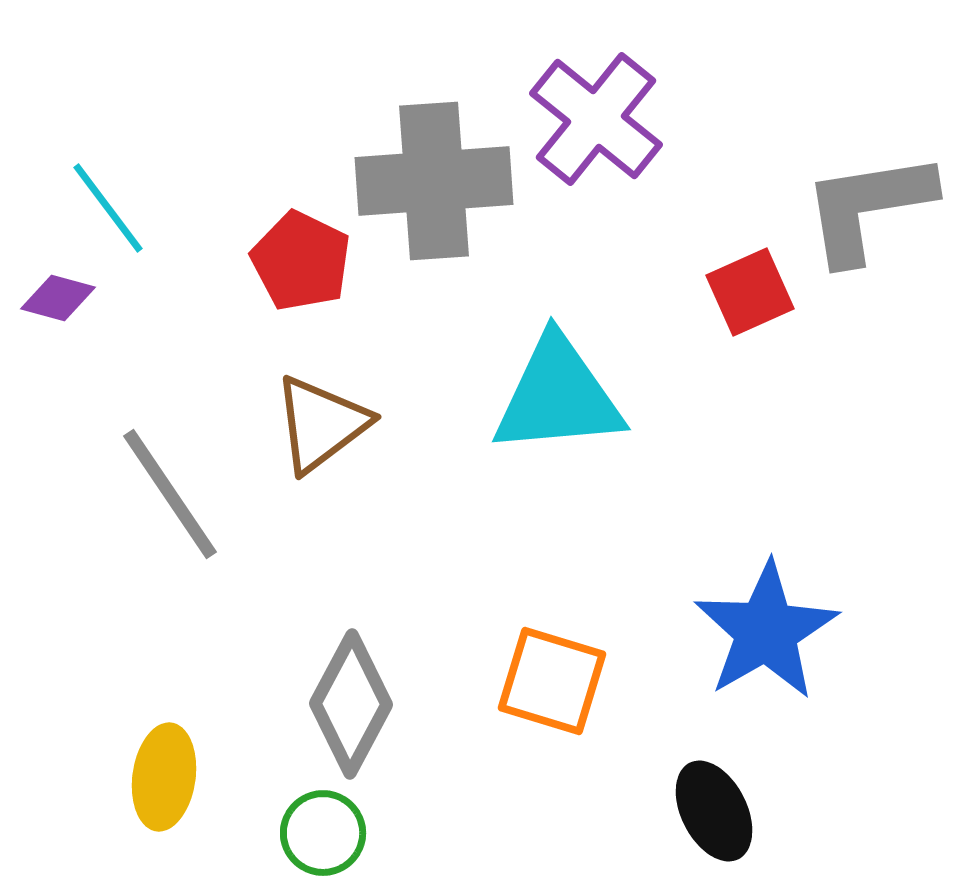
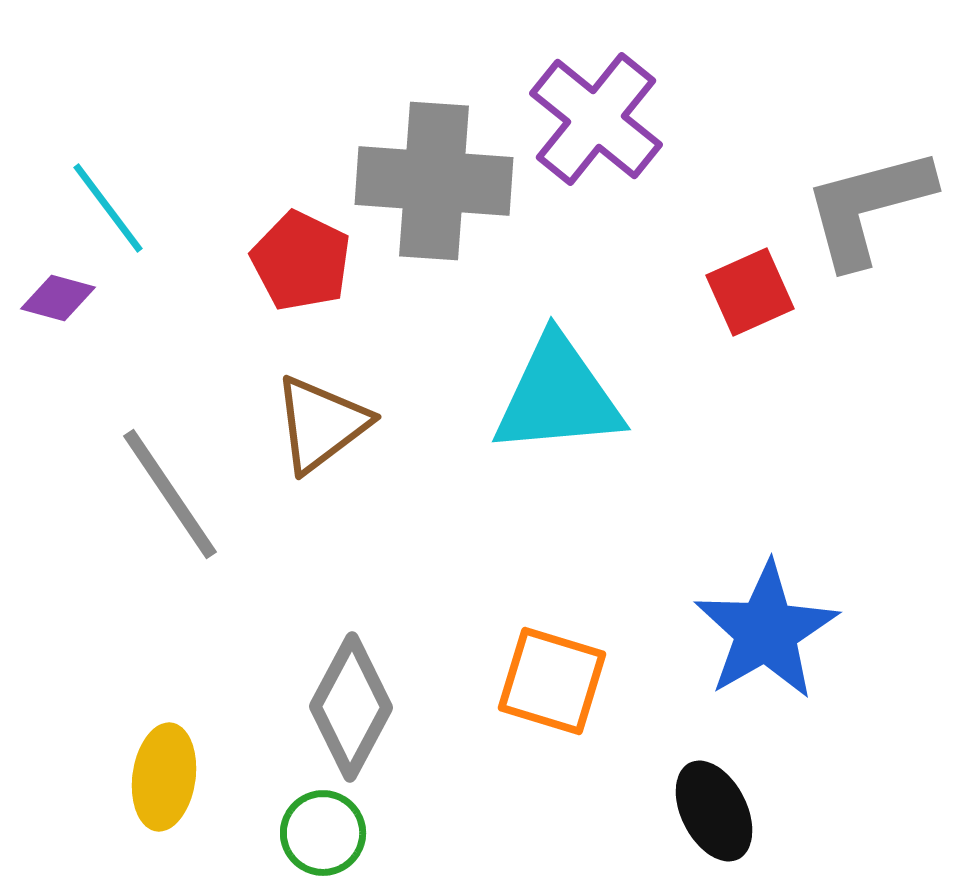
gray cross: rotated 8 degrees clockwise
gray L-shape: rotated 6 degrees counterclockwise
gray diamond: moved 3 px down
